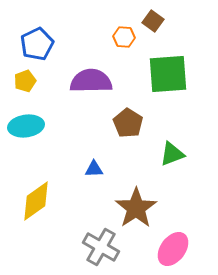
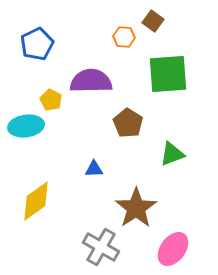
yellow pentagon: moved 26 px right, 19 px down; rotated 25 degrees counterclockwise
